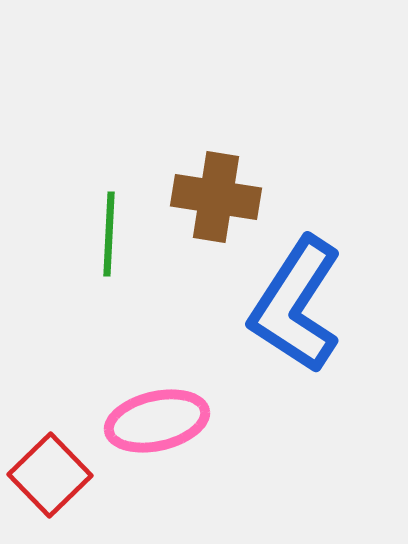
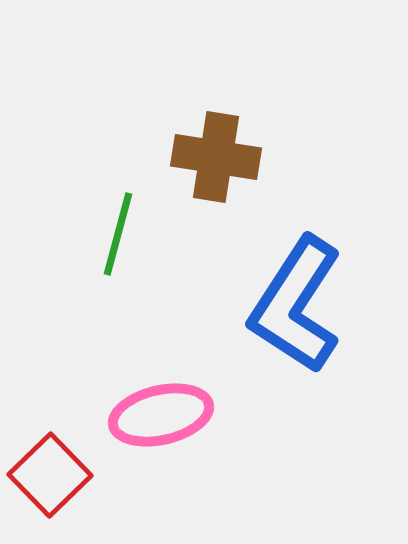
brown cross: moved 40 px up
green line: moved 9 px right; rotated 12 degrees clockwise
pink ellipse: moved 4 px right, 6 px up
